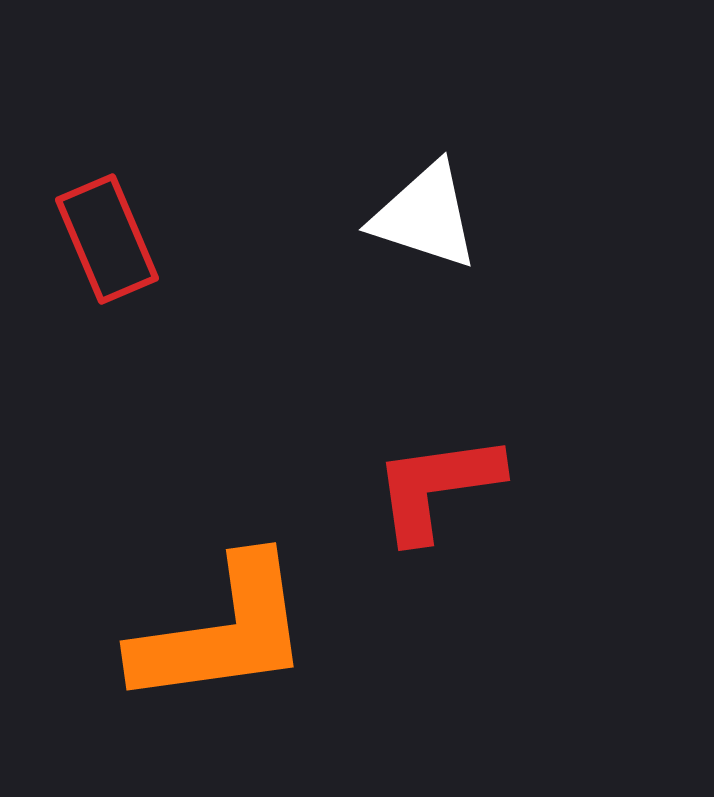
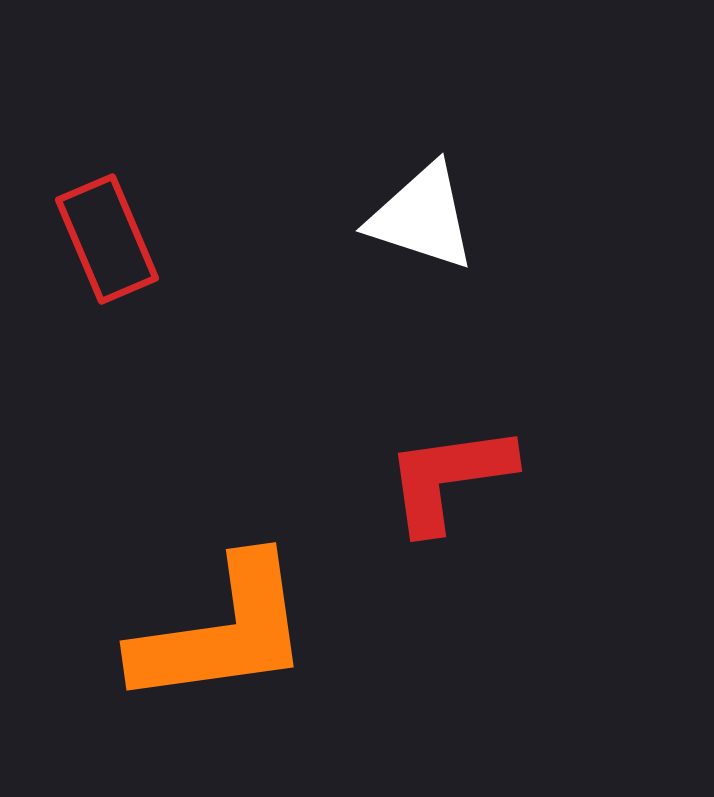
white triangle: moved 3 px left, 1 px down
red L-shape: moved 12 px right, 9 px up
